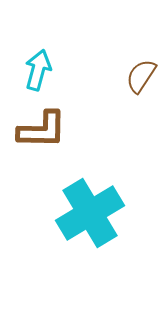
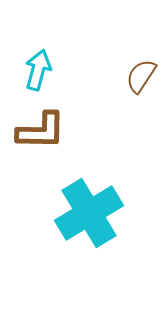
brown L-shape: moved 1 px left, 1 px down
cyan cross: moved 1 px left
